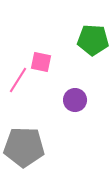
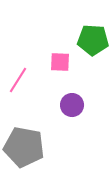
pink square: moved 19 px right; rotated 10 degrees counterclockwise
purple circle: moved 3 px left, 5 px down
gray pentagon: rotated 9 degrees clockwise
